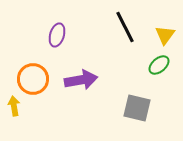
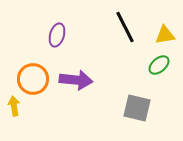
yellow triangle: rotated 45 degrees clockwise
purple arrow: moved 5 px left; rotated 16 degrees clockwise
